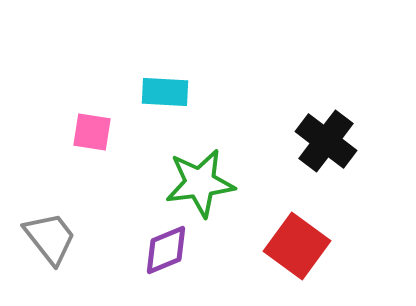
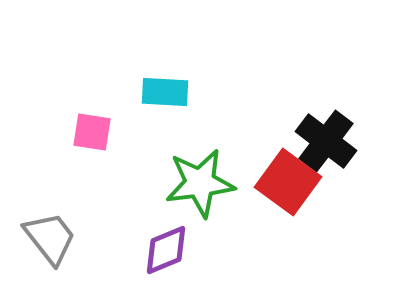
red square: moved 9 px left, 64 px up
